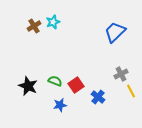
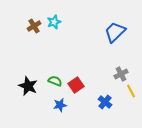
cyan star: moved 1 px right
blue cross: moved 7 px right, 5 px down
